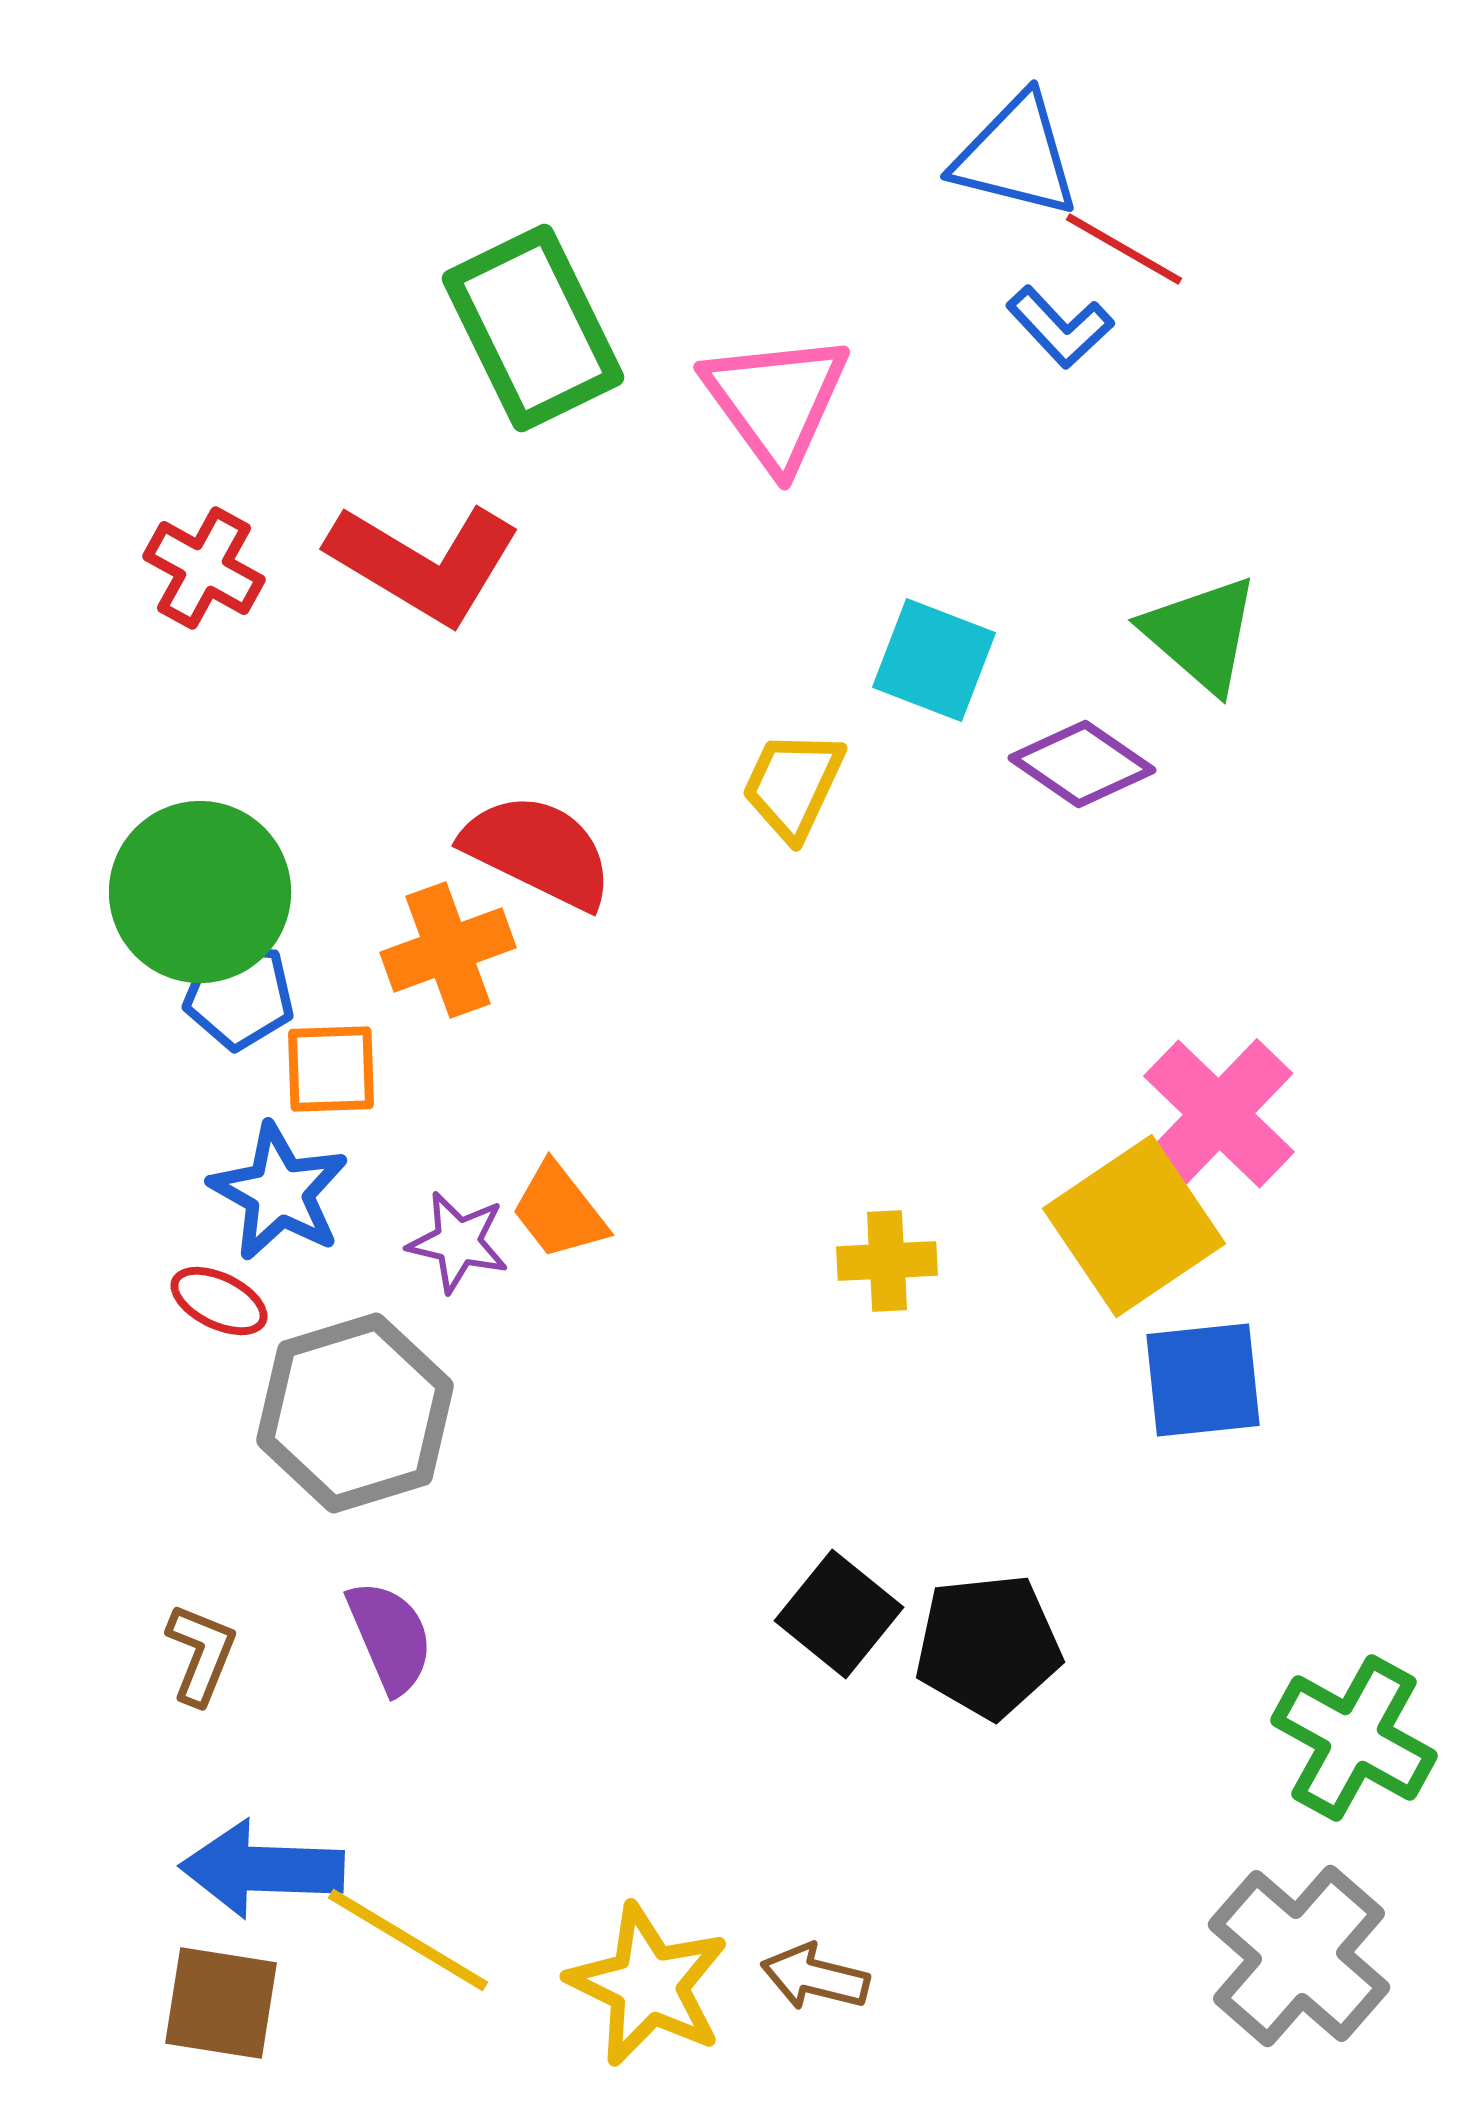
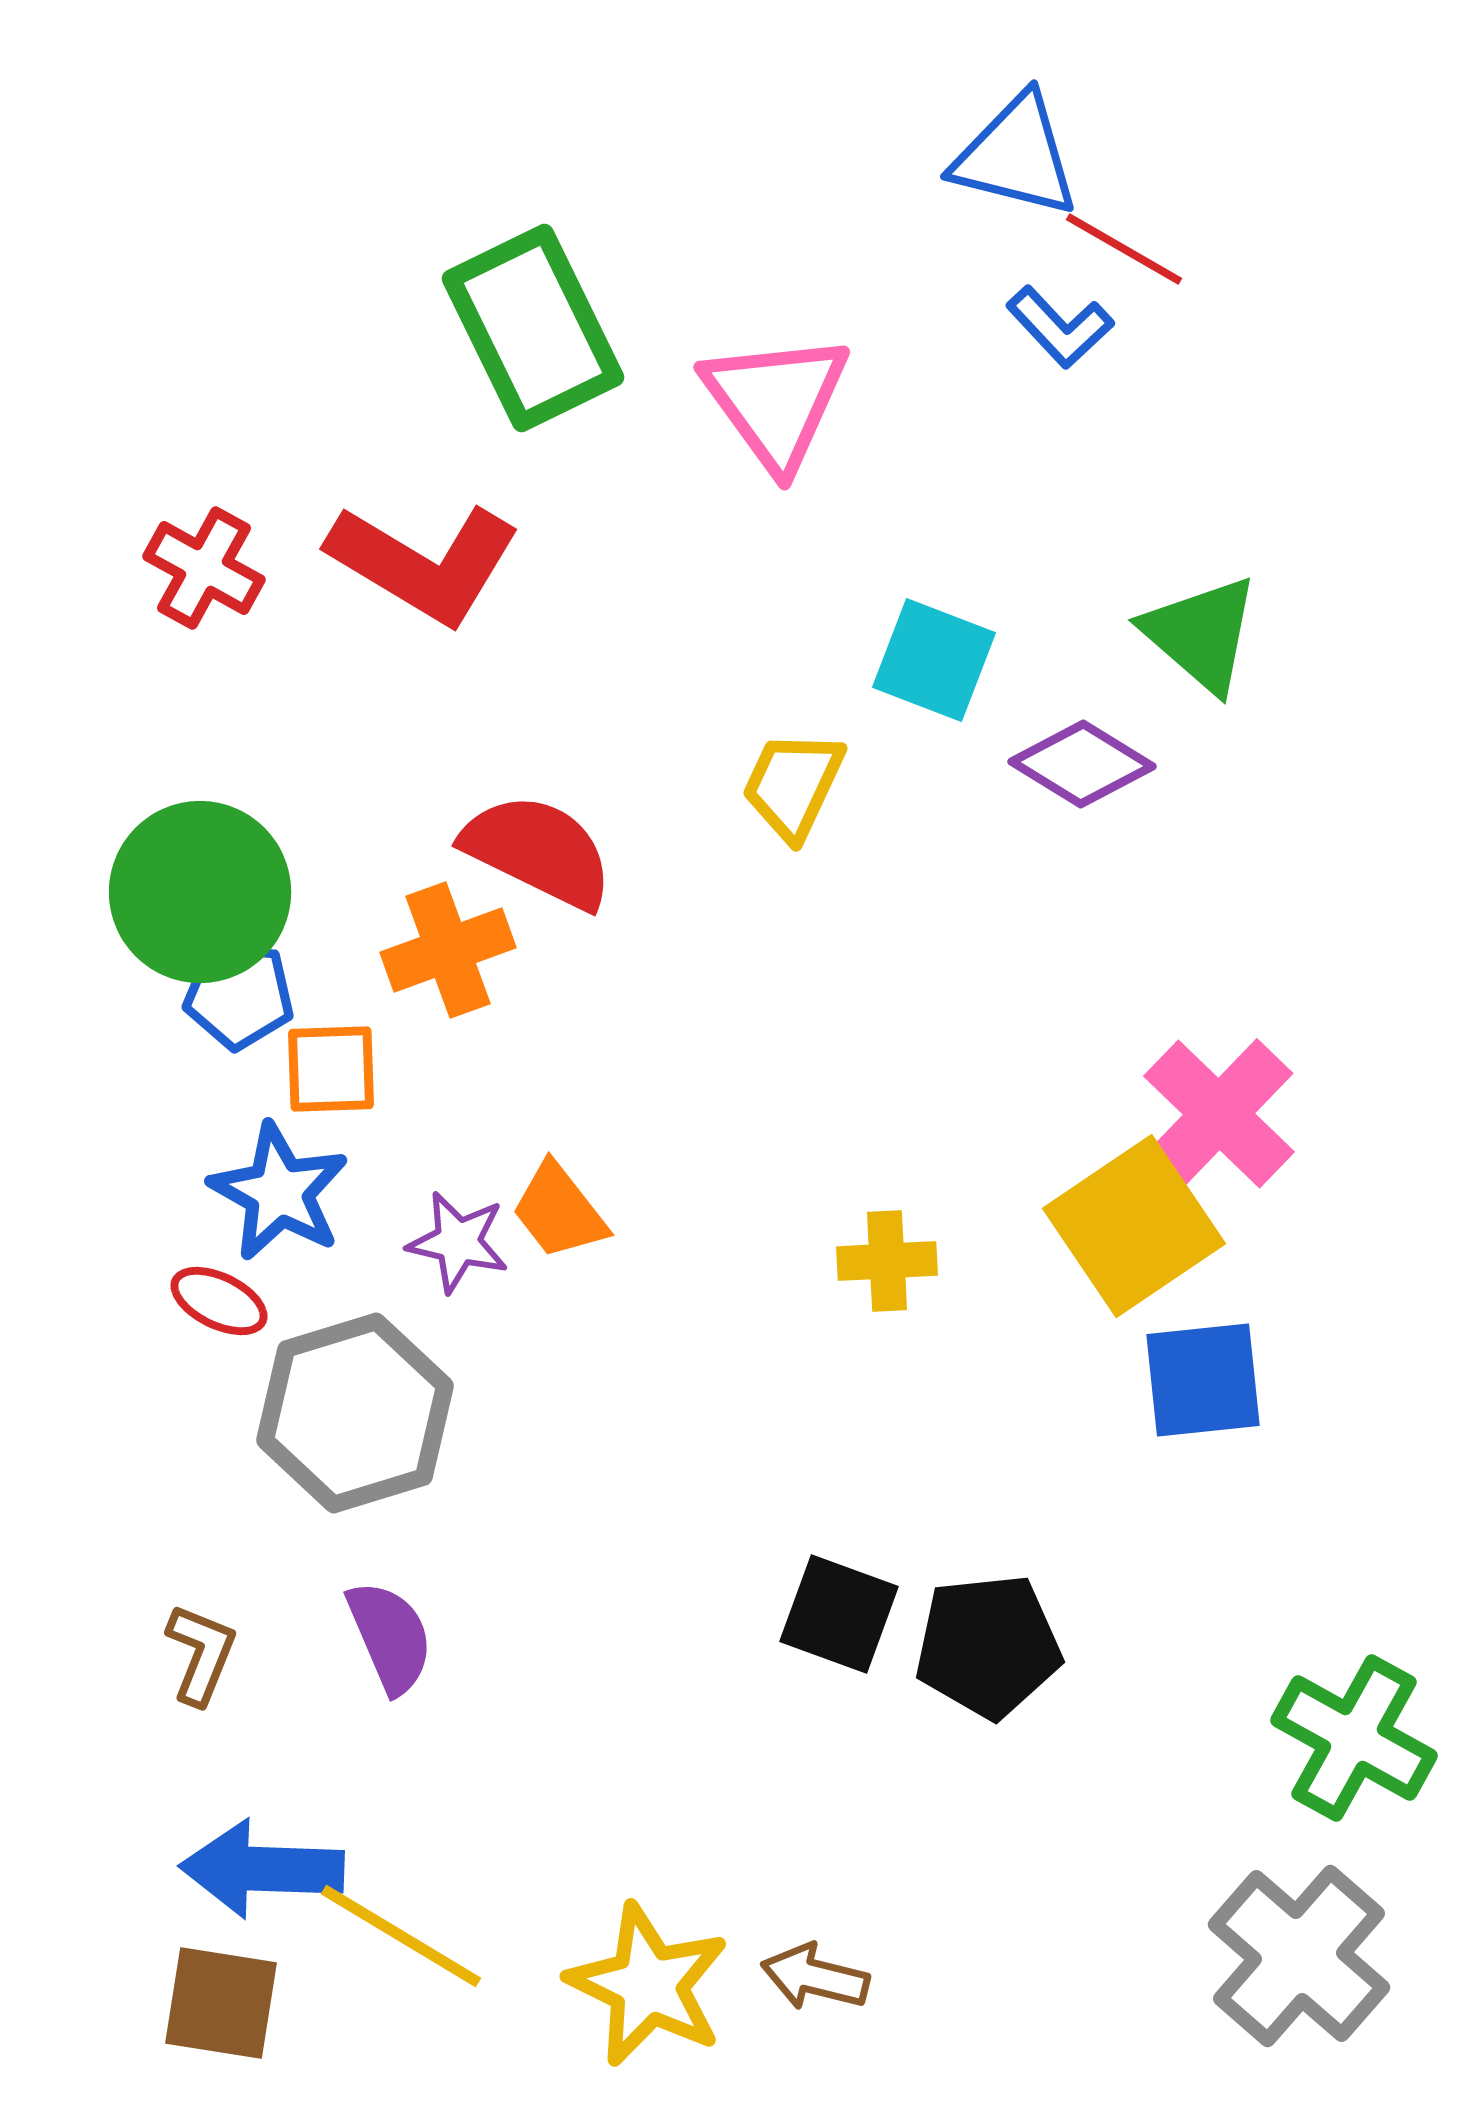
purple diamond: rotated 3 degrees counterclockwise
black square: rotated 19 degrees counterclockwise
yellow line: moved 7 px left, 4 px up
